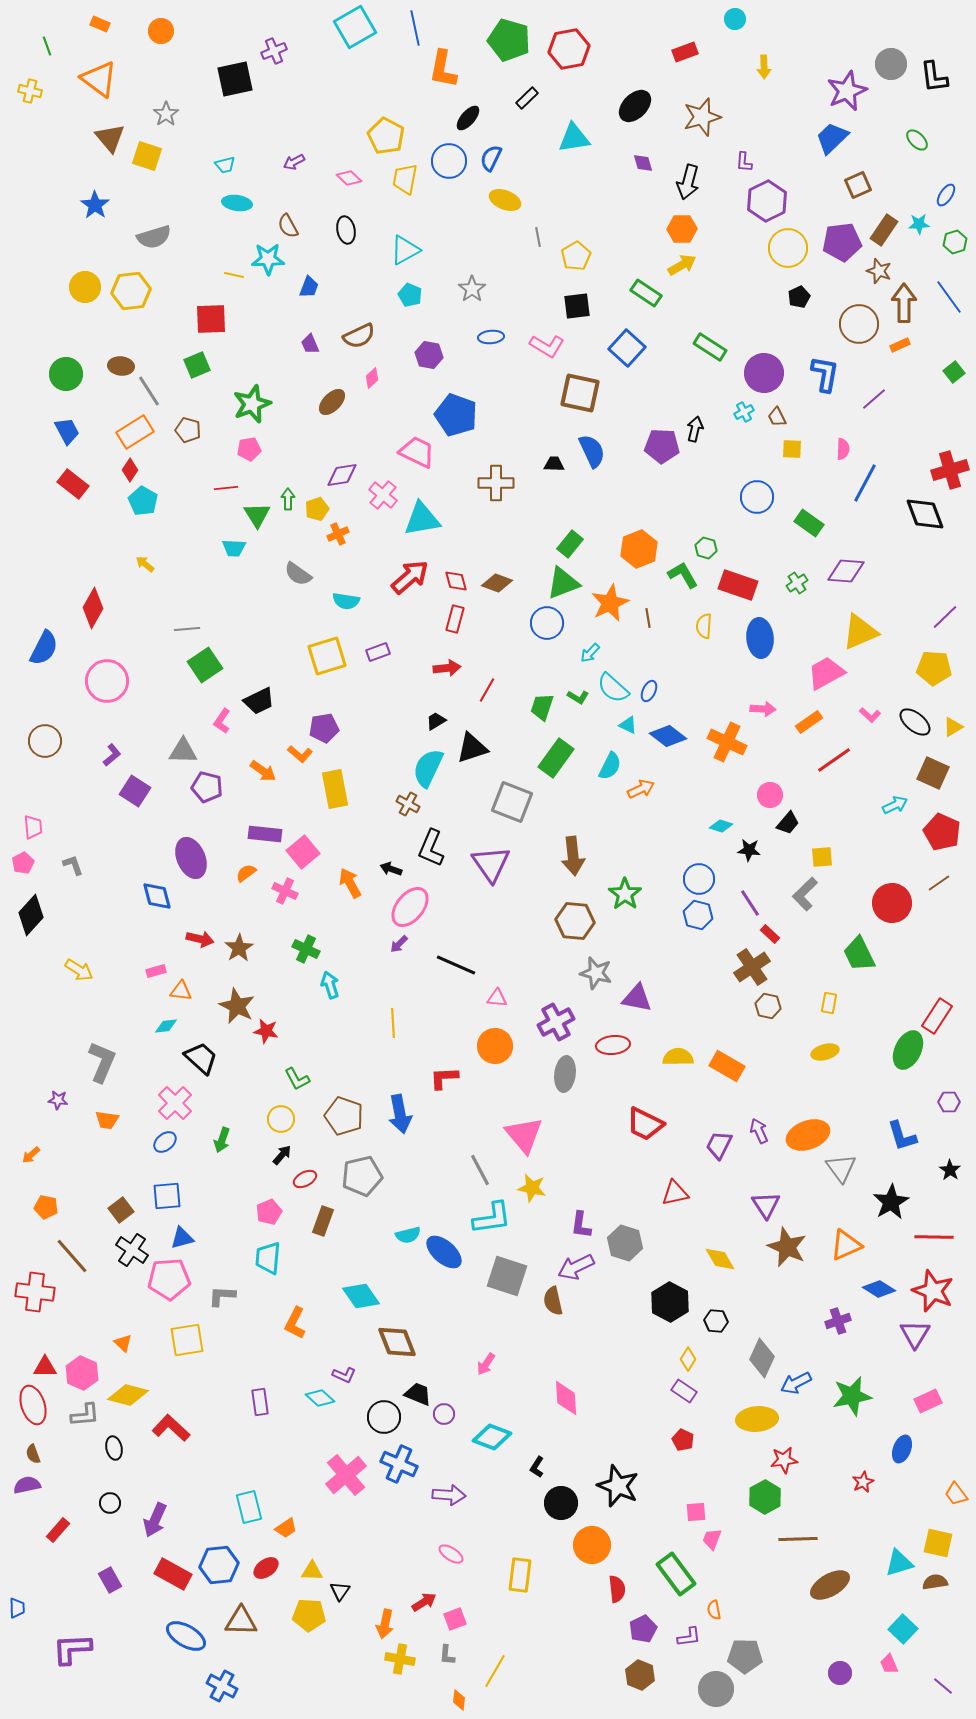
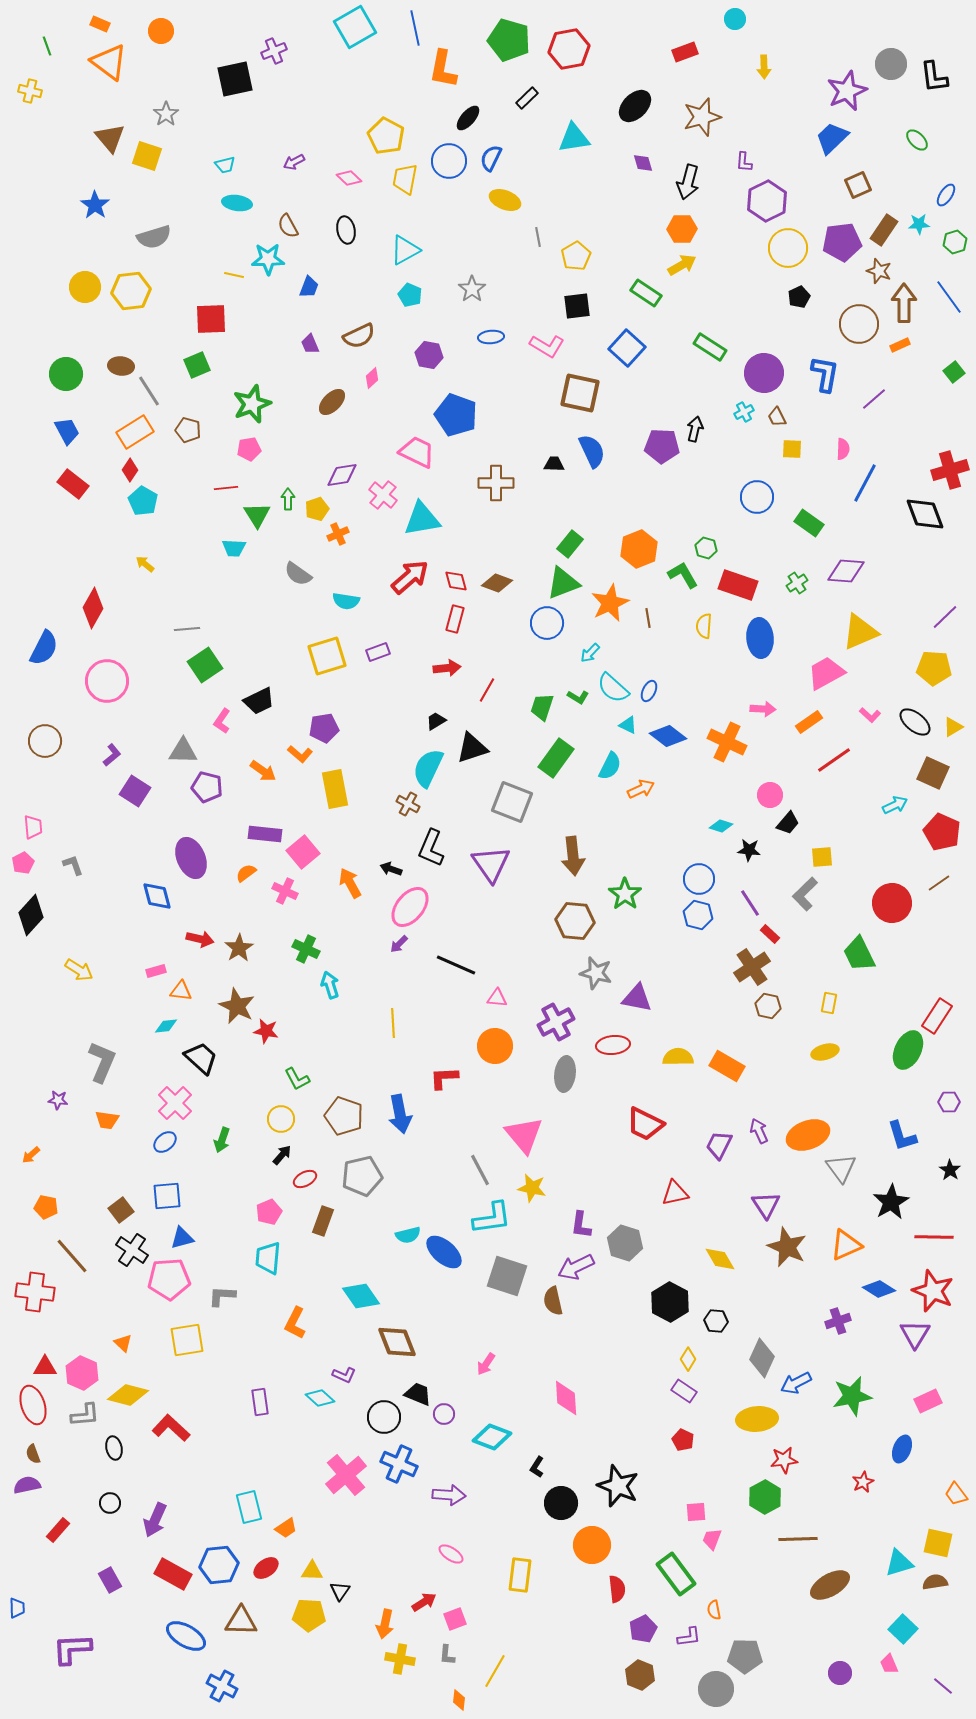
orange triangle at (99, 79): moved 10 px right, 17 px up
